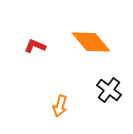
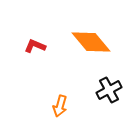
black cross: rotated 25 degrees clockwise
